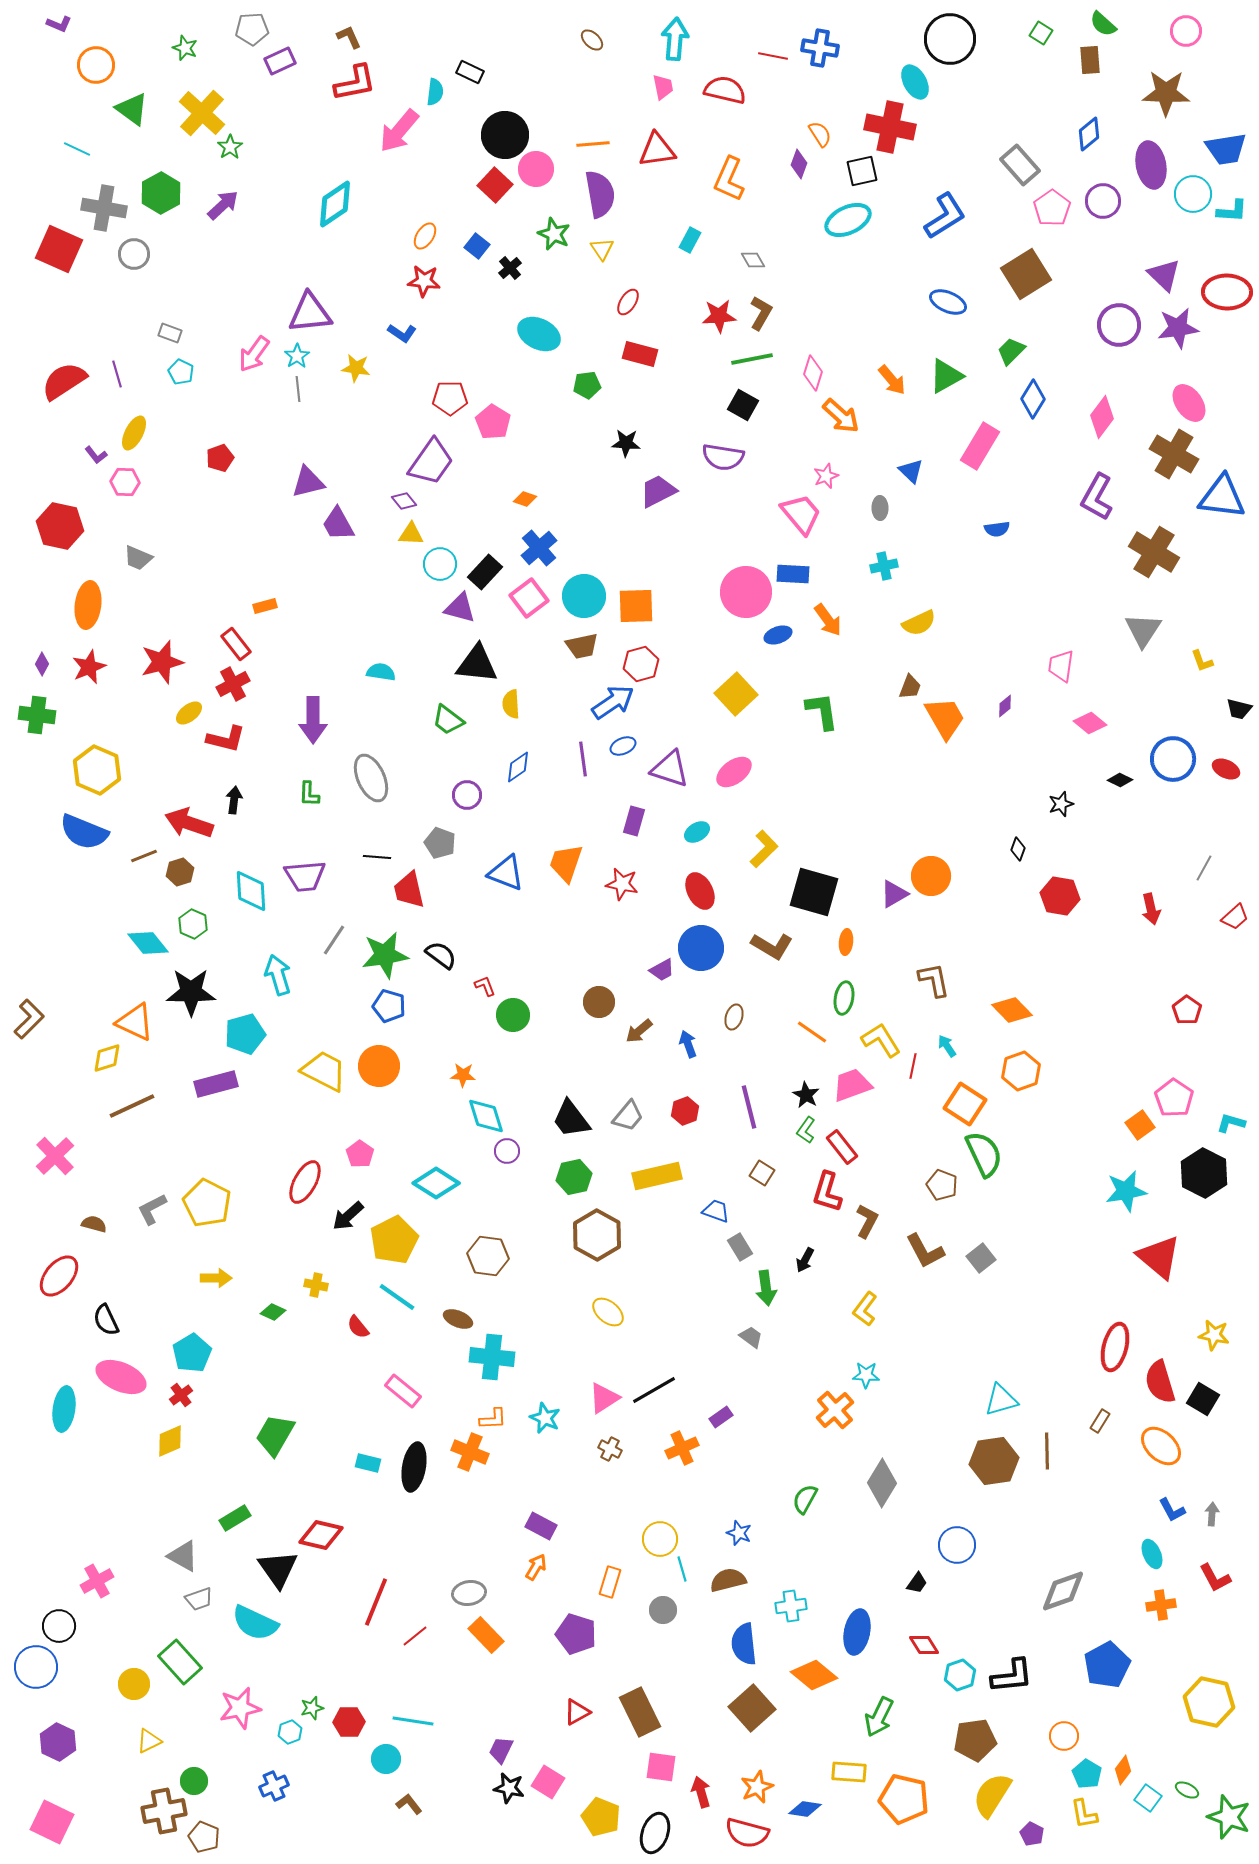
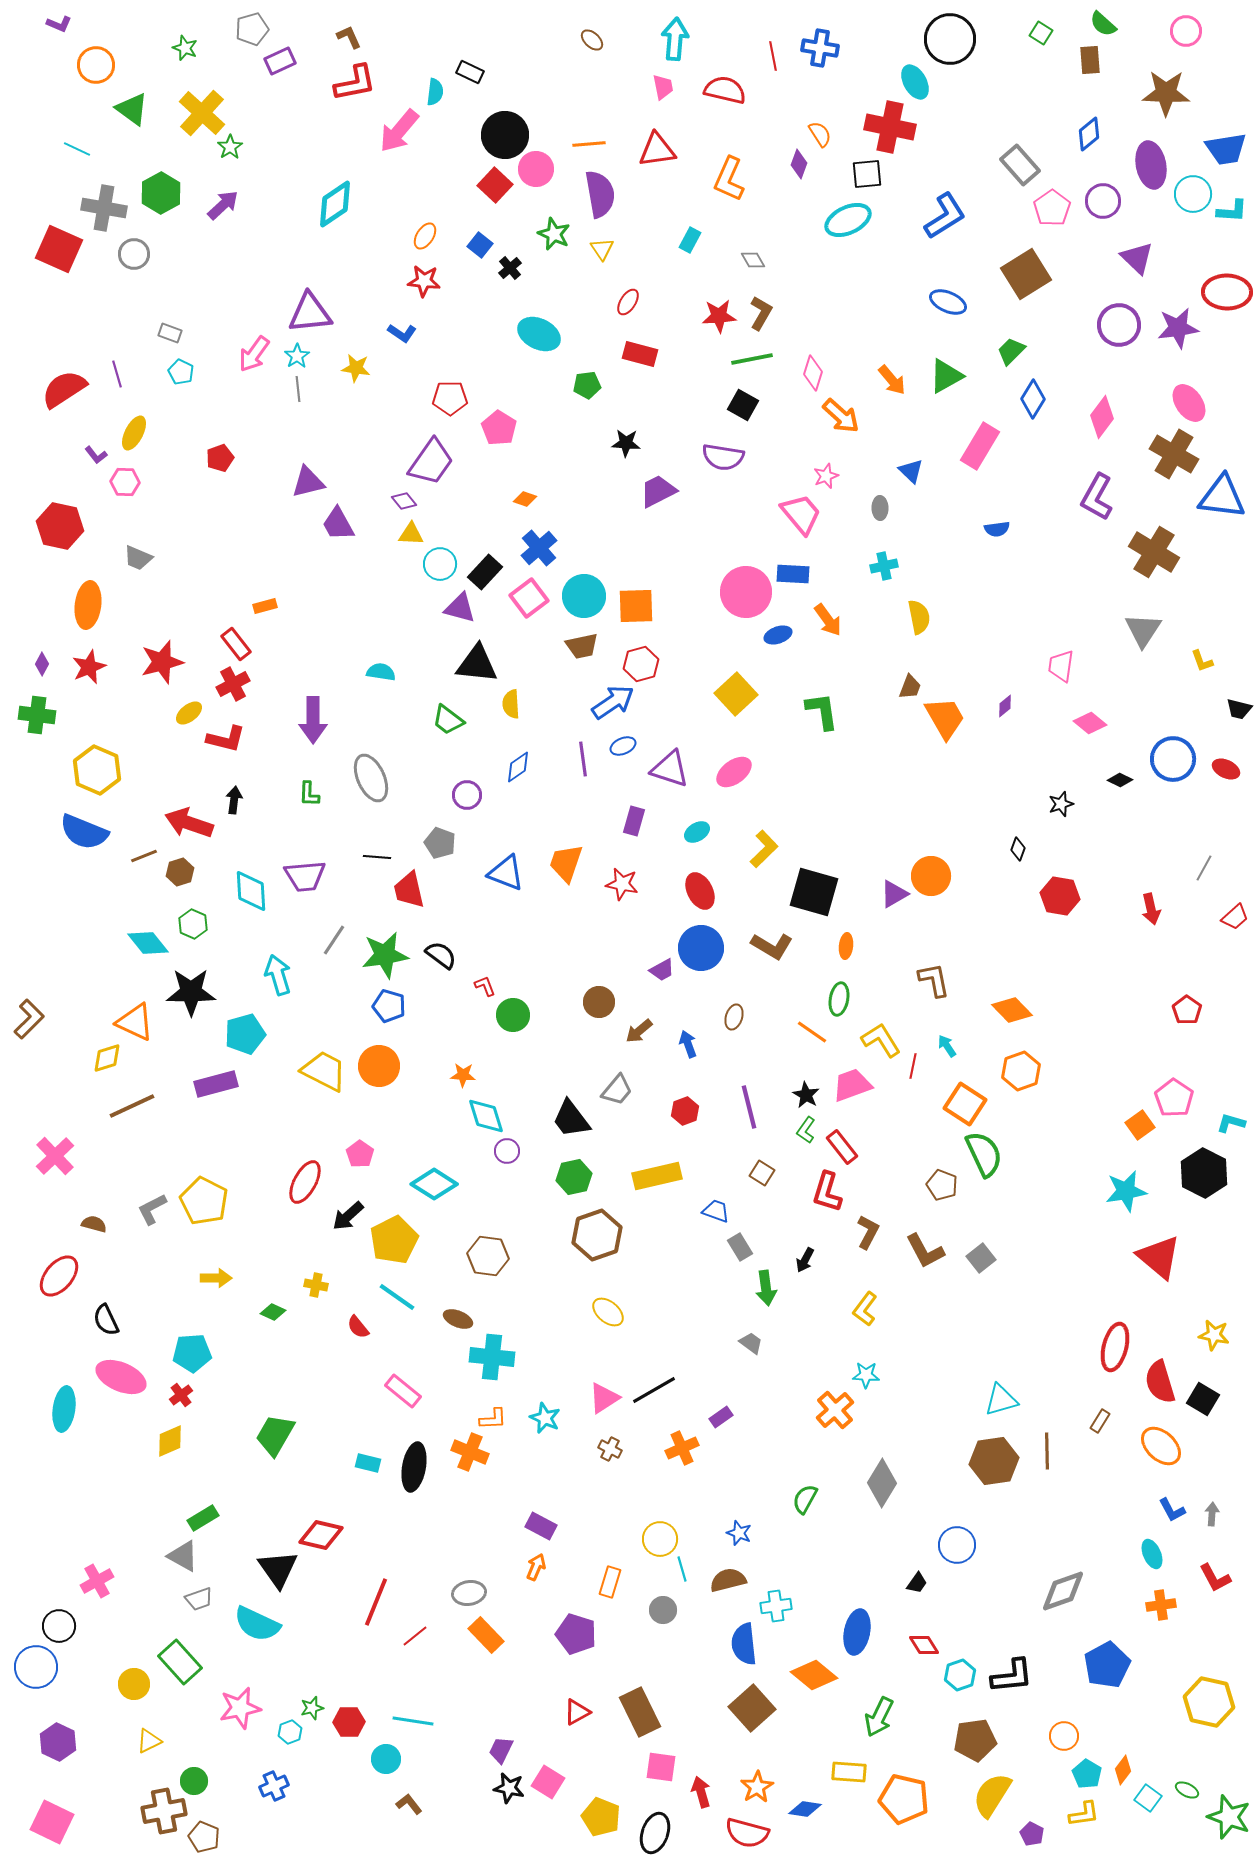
gray pentagon at (252, 29): rotated 12 degrees counterclockwise
red line at (773, 56): rotated 68 degrees clockwise
orange line at (593, 144): moved 4 px left
black square at (862, 171): moved 5 px right, 3 px down; rotated 8 degrees clockwise
blue square at (477, 246): moved 3 px right, 1 px up
purple triangle at (1164, 275): moved 27 px left, 17 px up
red semicircle at (64, 381): moved 8 px down
pink pentagon at (493, 422): moved 6 px right, 6 px down
yellow semicircle at (919, 623): moved 6 px up; rotated 76 degrees counterclockwise
orange ellipse at (846, 942): moved 4 px down
green ellipse at (844, 998): moved 5 px left, 1 px down
gray trapezoid at (628, 1116): moved 11 px left, 26 px up
cyan diamond at (436, 1183): moved 2 px left, 1 px down
yellow pentagon at (207, 1203): moved 3 px left, 2 px up
brown L-shape at (867, 1221): moved 1 px right, 11 px down
brown hexagon at (597, 1235): rotated 12 degrees clockwise
gray trapezoid at (751, 1337): moved 6 px down
cyan pentagon at (192, 1353): rotated 27 degrees clockwise
green rectangle at (235, 1518): moved 32 px left
orange arrow at (536, 1567): rotated 8 degrees counterclockwise
cyan cross at (791, 1606): moved 15 px left
cyan semicircle at (255, 1623): moved 2 px right, 1 px down
orange star at (757, 1787): rotated 8 degrees counterclockwise
yellow L-shape at (1084, 1814): rotated 88 degrees counterclockwise
